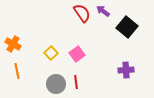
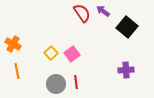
pink square: moved 5 px left
